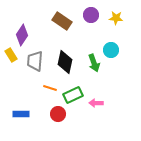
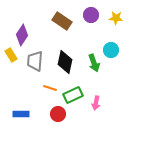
pink arrow: rotated 80 degrees counterclockwise
